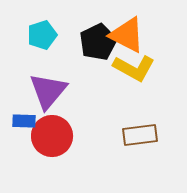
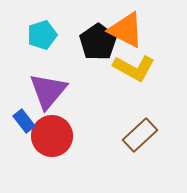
orange triangle: moved 1 px left, 5 px up
black pentagon: rotated 9 degrees counterclockwise
blue rectangle: rotated 50 degrees clockwise
brown rectangle: rotated 36 degrees counterclockwise
